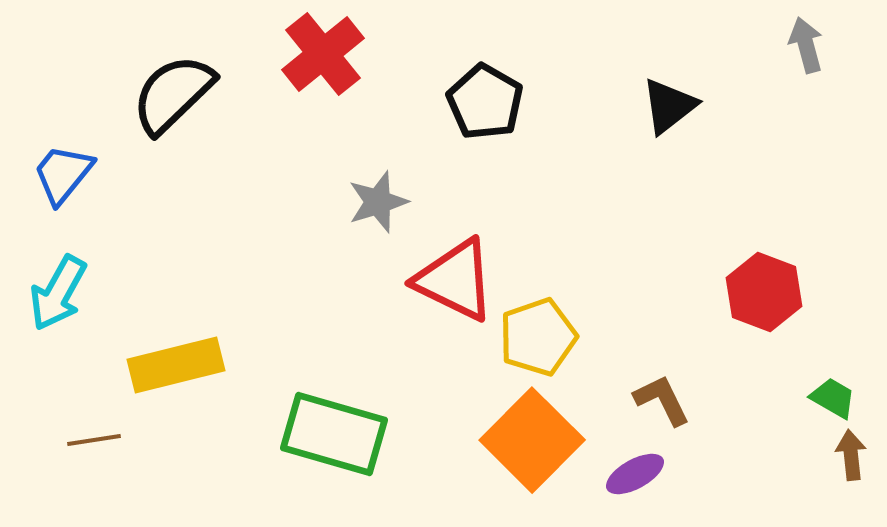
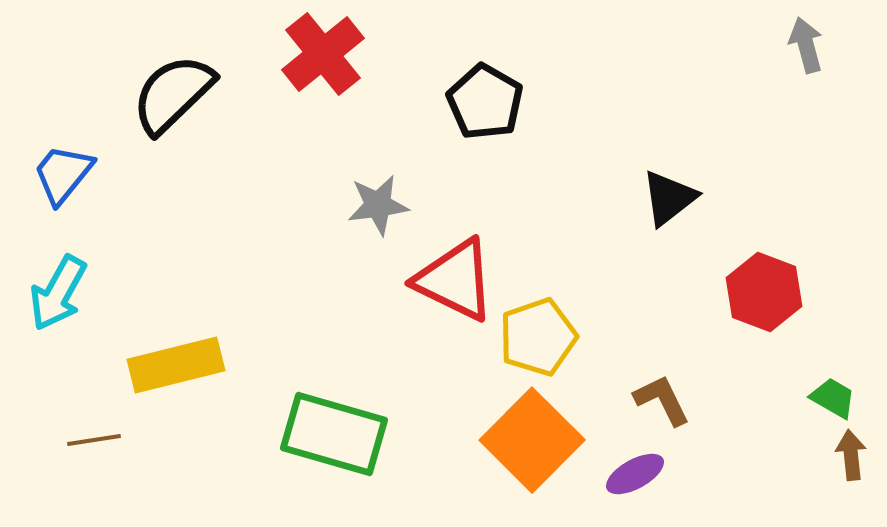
black triangle: moved 92 px down
gray star: moved 3 px down; rotated 10 degrees clockwise
